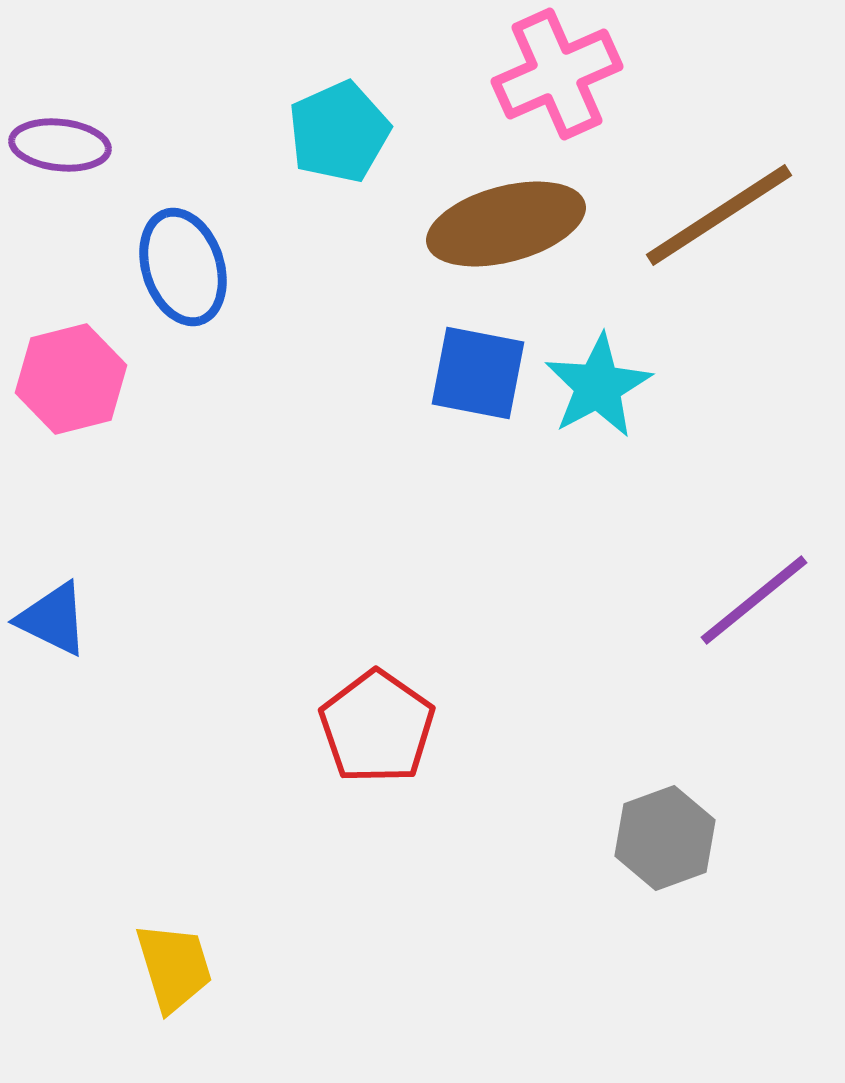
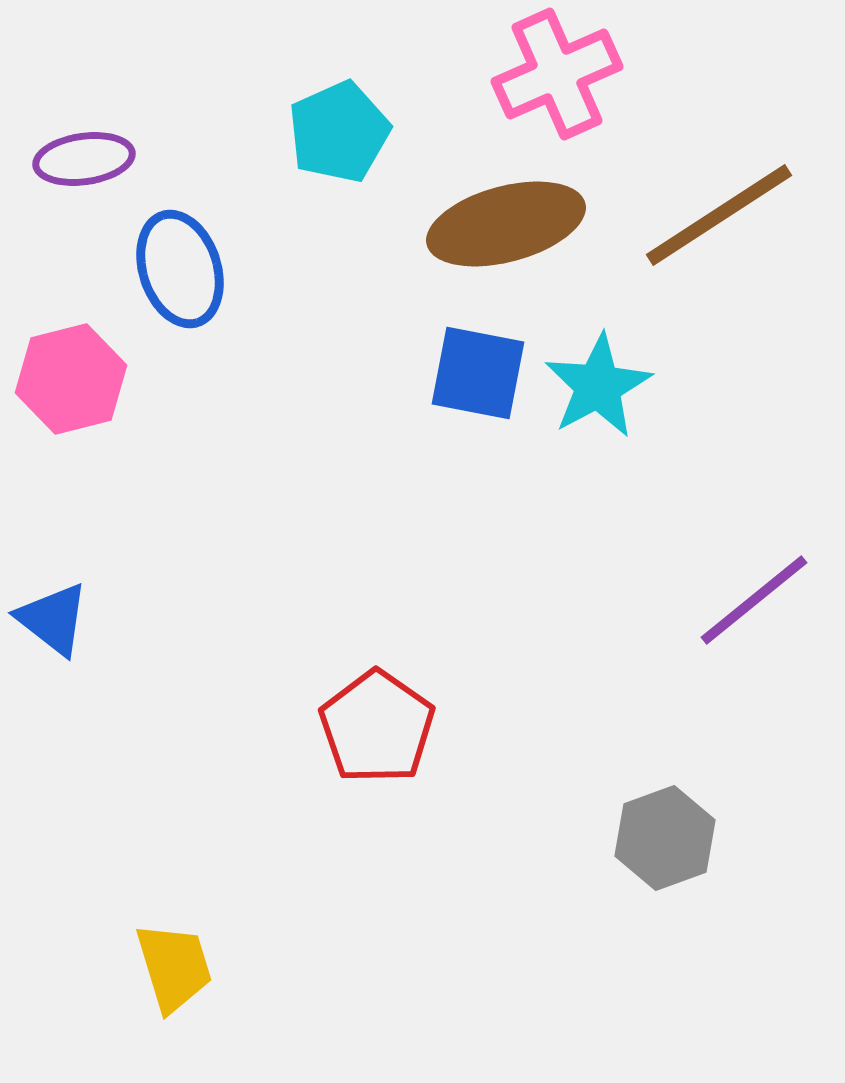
purple ellipse: moved 24 px right, 14 px down; rotated 14 degrees counterclockwise
blue ellipse: moved 3 px left, 2 px down
blue triangle: rotated 12 degrees clockwise
